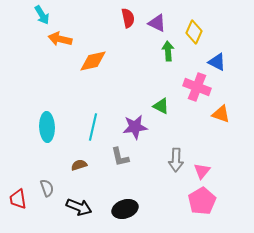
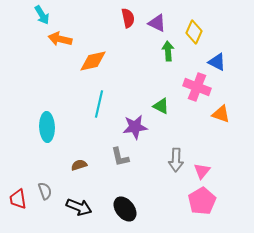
cyan line: moved 6 px right, 23 px up
gray semicircle: moved 2 px left, 3 px down
black ellipse: rotated 70 degrees clockwise
